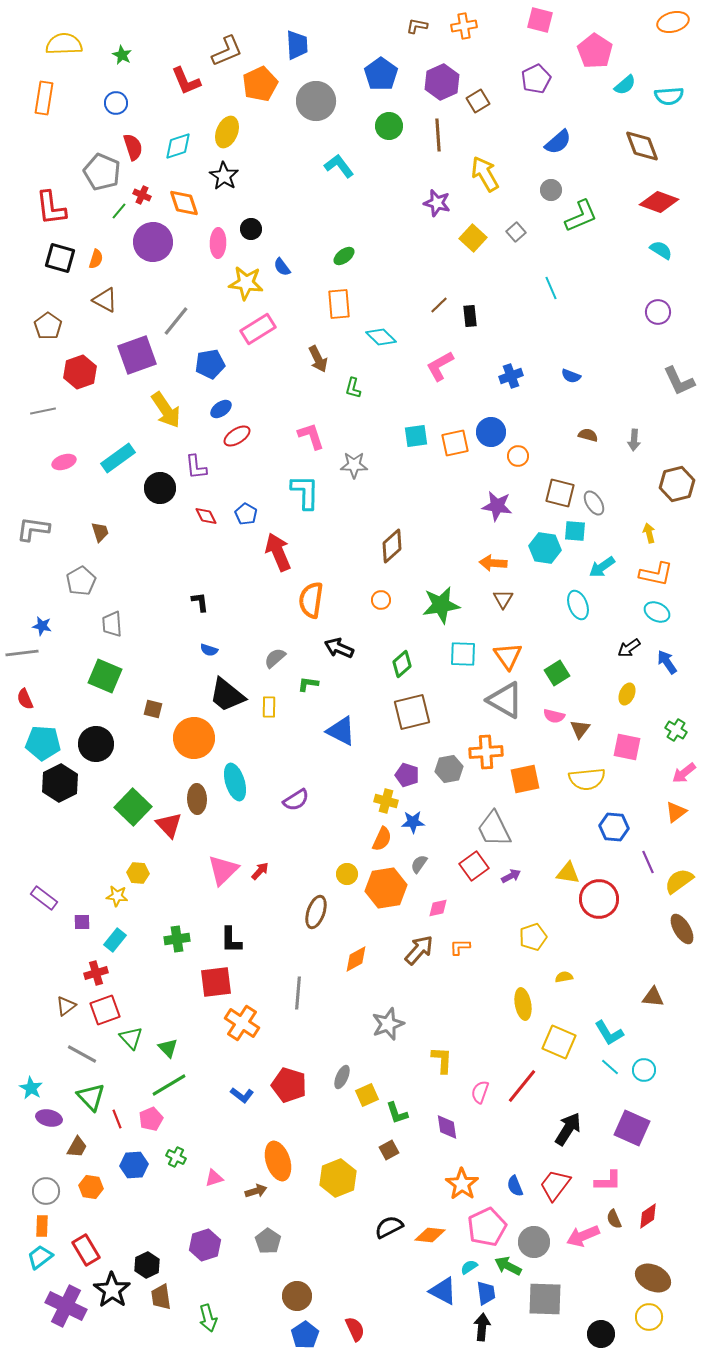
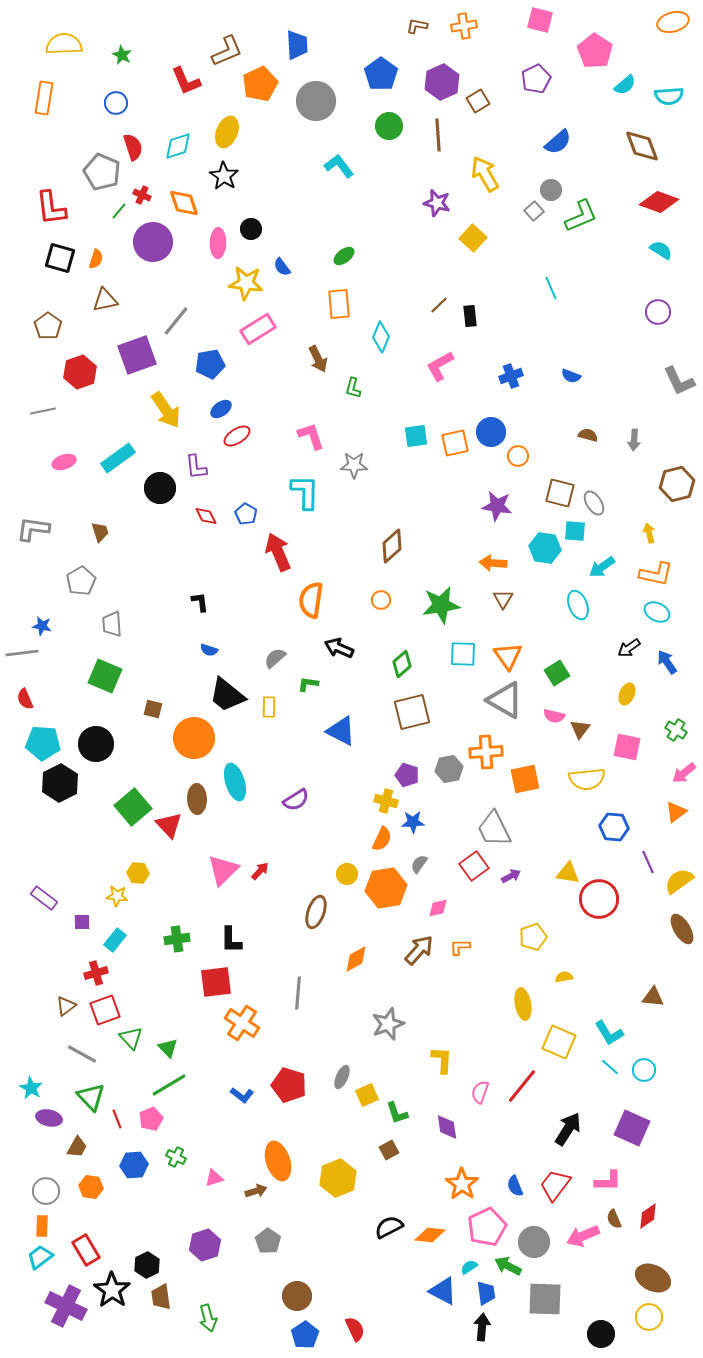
gray square at (516, 232): moved 18 px right, 21 px up
brown triangle at (105, 300): rotated 40 degrees counterclockwise
cyan diamond at (381, 337): rotated 68 degrees clockwise
green square at (133, 807): rotated 6 degrees clockwise
